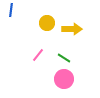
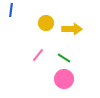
yellow circle: moved 1 px left
